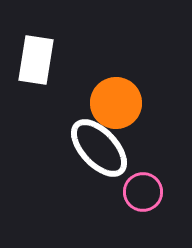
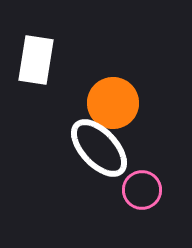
orange circle: moved 3 px left
pink circle: moved 1 px left, 2 px up
